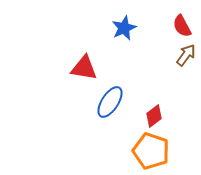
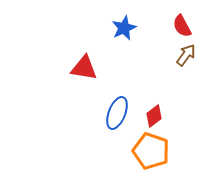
blue ellipse: moved 7 px right, 11 px down; rotated 12 degrees counterclockwise
